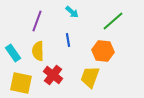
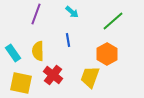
purple line: moved 1 px left, 7 px up
orange hexagon: moved 4 px right, 3 px down; rotated 25 degrees clockwise
